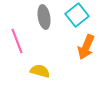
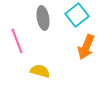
gray ellipse: moved 1 px left, 1 px down
